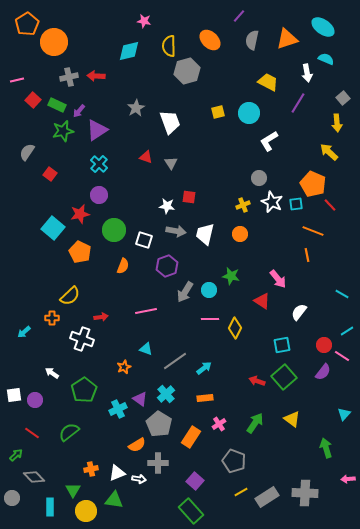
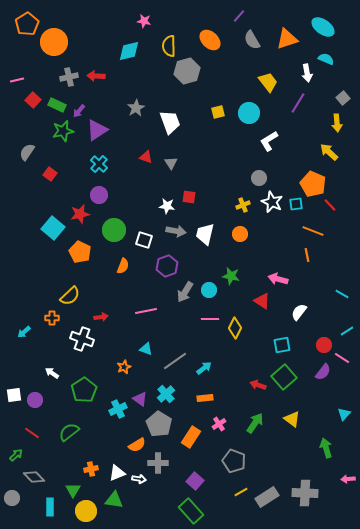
gray semicircle at (252, 40): rotated 42 degrees counterclockwise
yellow trapezoid at (268, 82): rotated 25 degrees clockwise
pink arrow at (278, 279): rotated 144 degrees clockwise
pink line at (342, 356): moved 2 px down
red arrow at (257, 381): moved 1 px right, 4 px down
